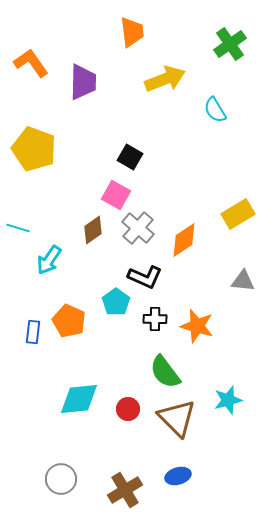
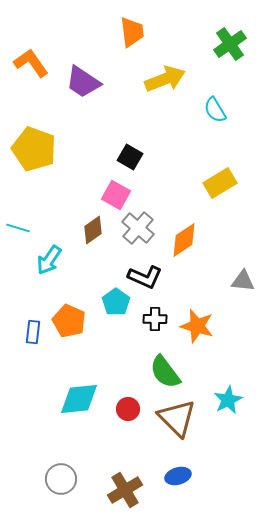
purple trapezoid: rotated 123 degrees clockwise
yellow rectangle: moved 18 px left, 31 px up
cyan star: rotated 12 degrees counterclockwise
